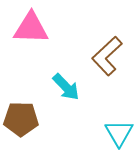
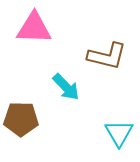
pink triangle: moved 3 px right
brown L-shape: rotated 123 degrees counterclockwise
